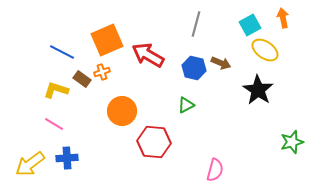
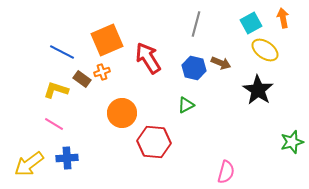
cyan square: moved 1 px right, 2 px up
red arrow: moved 3 px down; rotated 28 degrees clockwise
orange circle: moved 2 px down
yellow arrow: moved 1 px left
pink semicircle: moved 11 px right, 2 px down
